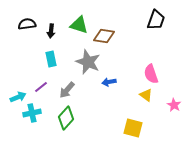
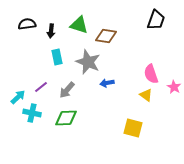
brown diamond: moved 2 px right
cyan rectangle: moved 6 px right, 2 px up
blue arrow: moved 2 px left, 1 px down
cyan arrow: rotated 21 degrees counterclockwise
pink star: moved 18 px up
cyan cross: rotated 24 degrees clockwise
green diamond: rotated 45 degrees clockwise
